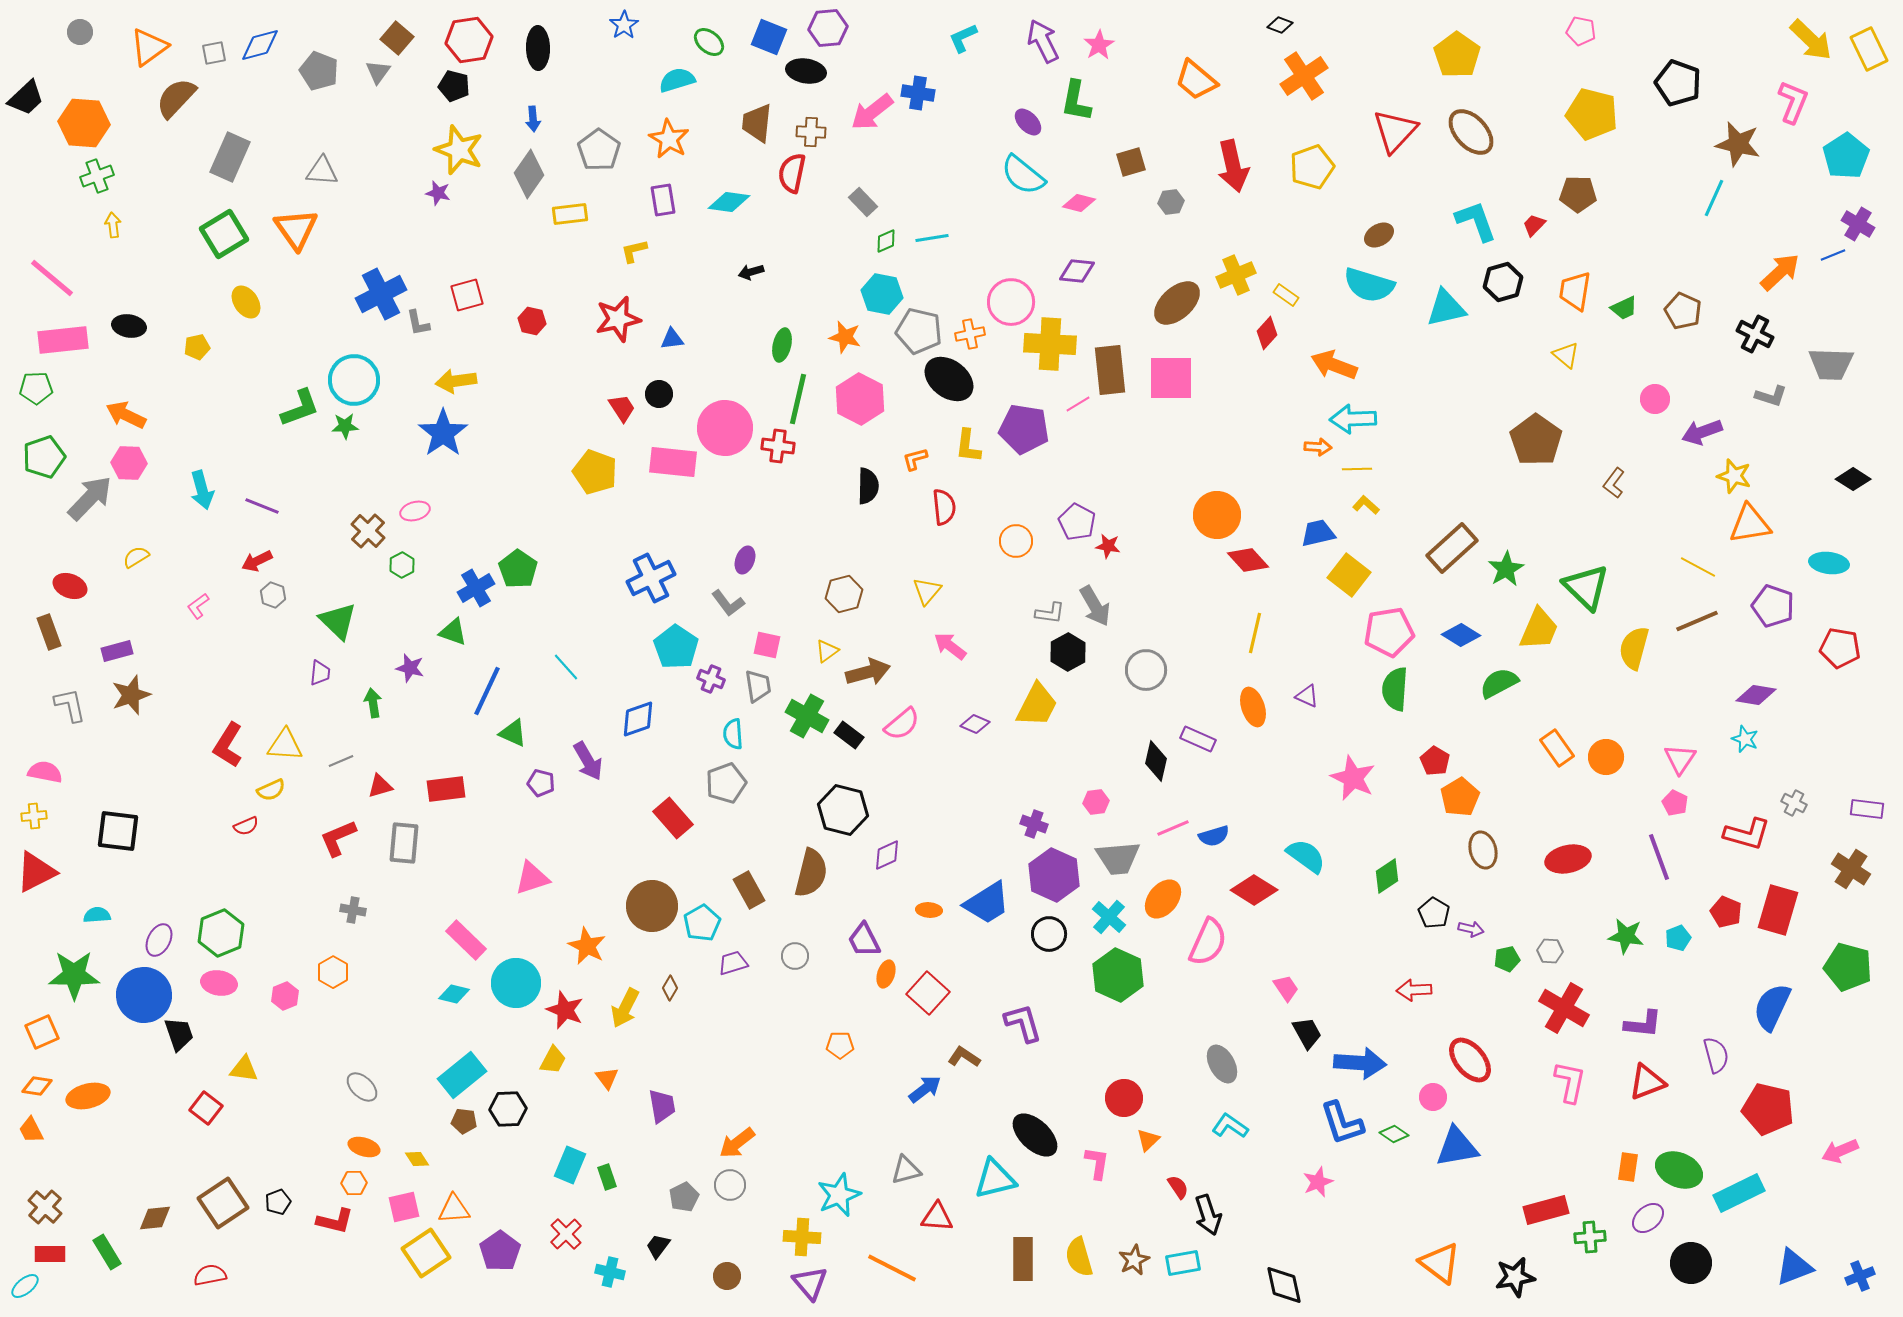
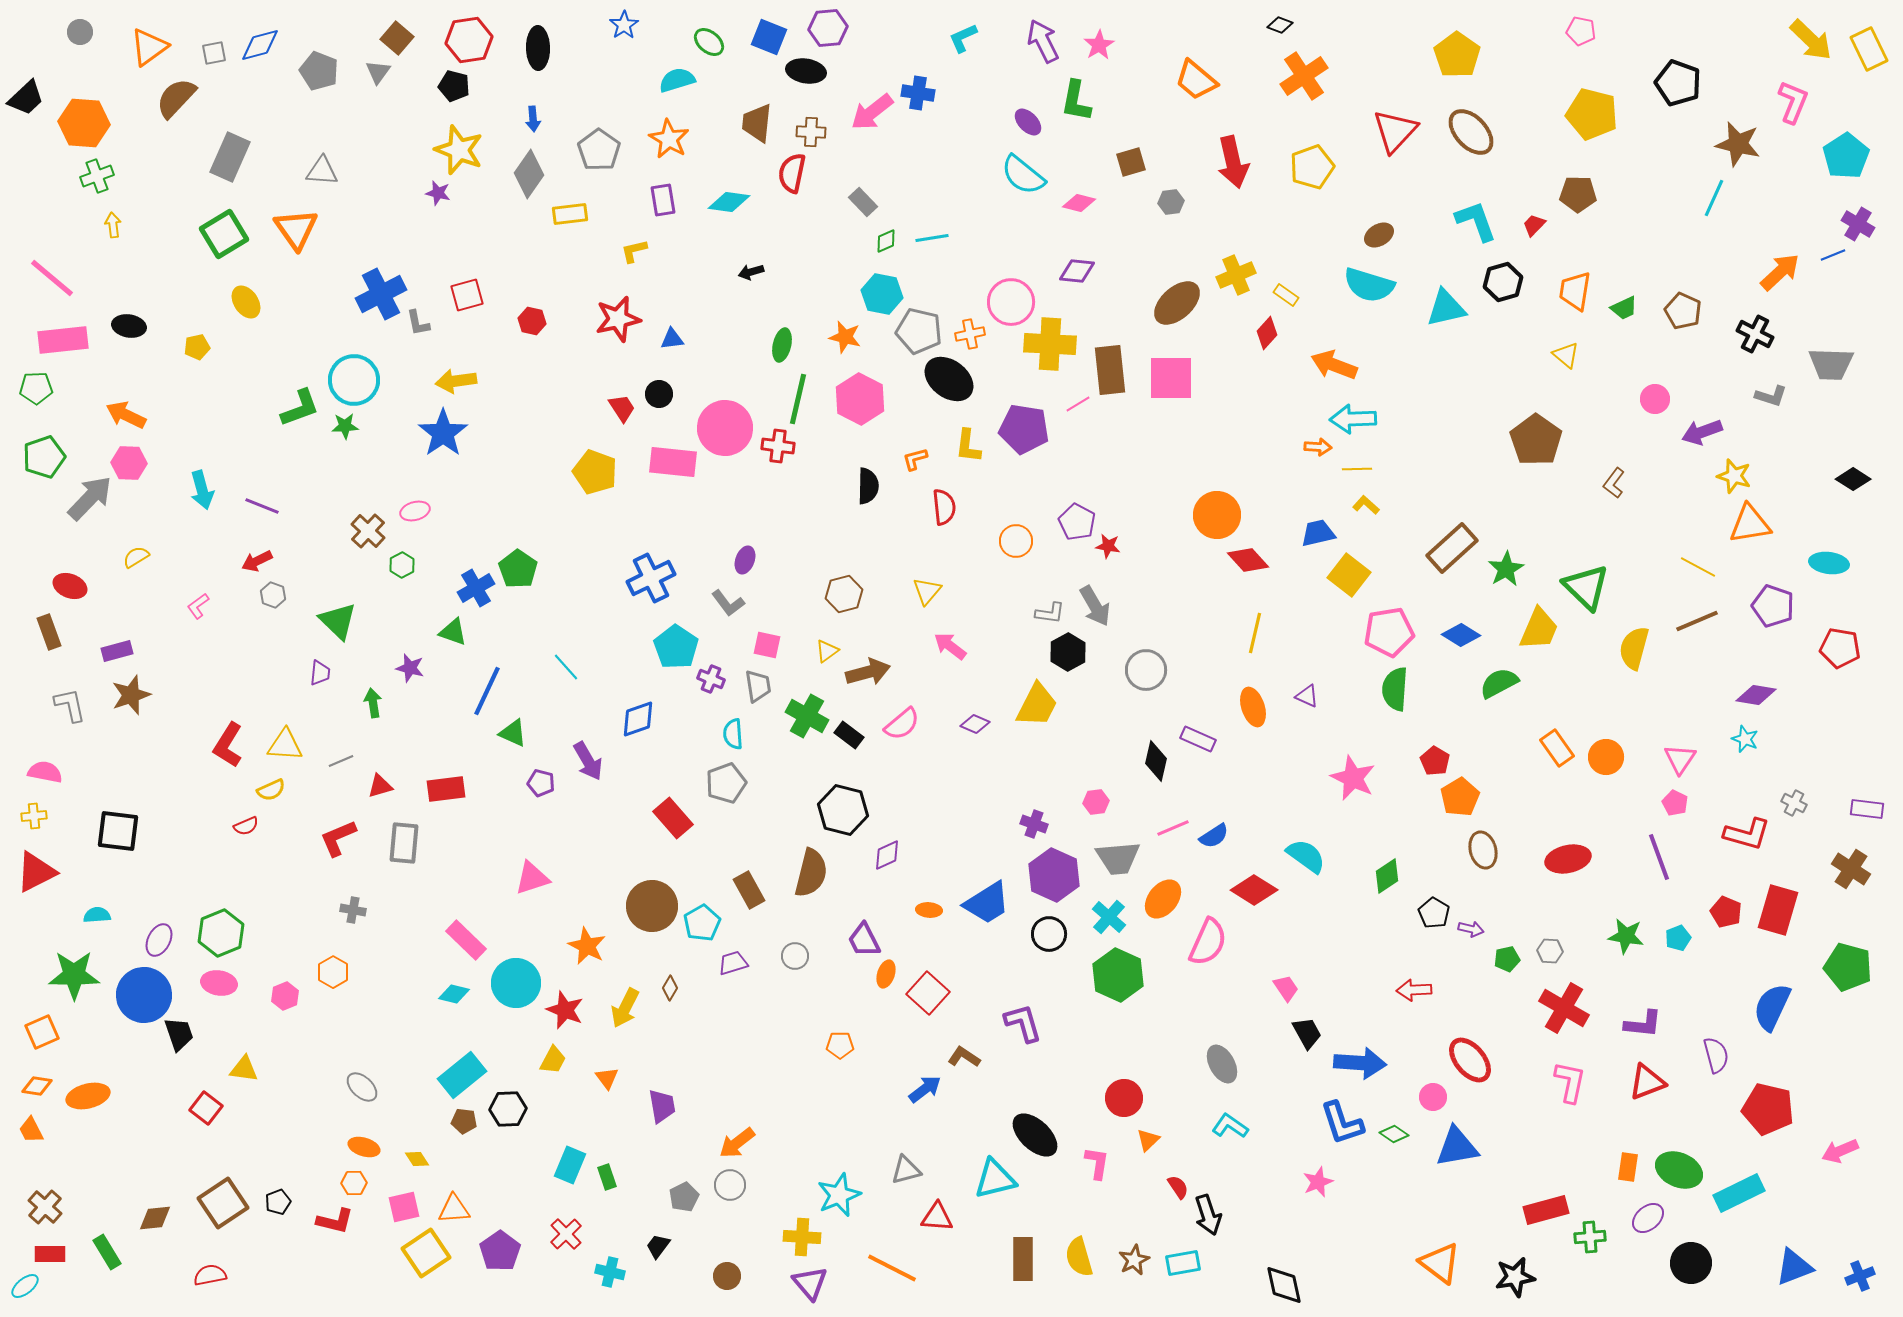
red arrow at (1233, 166): moved 4 px up
blue semicircle at (1214, 836): rotated 16 degrees counterclockwise
